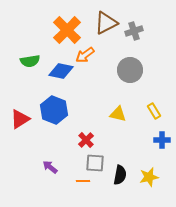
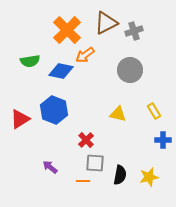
blue cross: moved 1 px right
